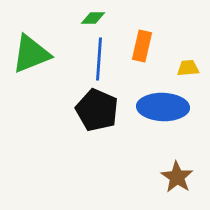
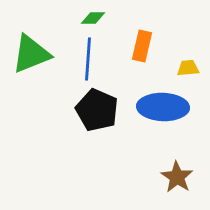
blue line: moved 11 px left
